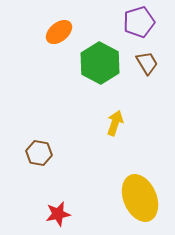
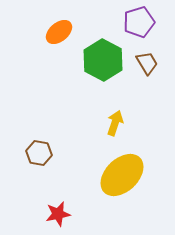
green hexagon: moved 3 px right, 3 px up
yellow ellipse: moved 18 px left, 23 px up; rotated 69 degrees clockwise
